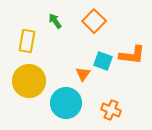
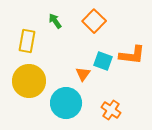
orange cross: rotated 12 degrees clockwise
